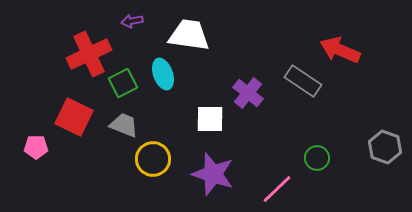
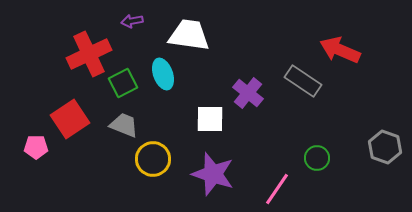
red square: moved 4 px left, 2 px down; rotated 30 degrees clockwise
pink line: rotated 12 degrees counterclockwise
